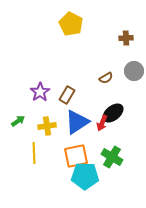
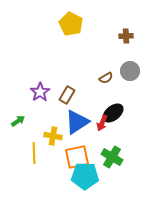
brown cross: moved 2 px up
gray circle: moved 4 px left
yellow cross: moved 6 px right, 10 px down; rotated 18 degrees clockwise
orange square: moved 1 px right, 1 px down
